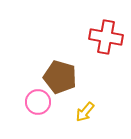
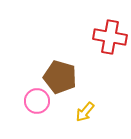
red cross: moved 4 px right
pink circle: moved 1 px left, 1 px up
